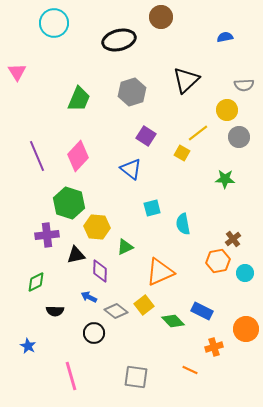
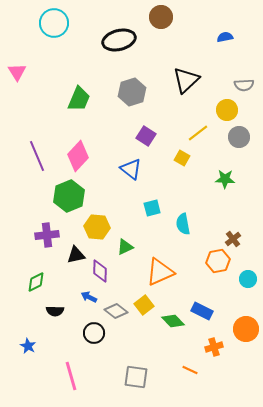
yellow square at (182, 153): moved 5 px down
green hexagon at (69, 203): moved 7 px up; rotated 20 degrees clockwise
cyan circle at (245, 273): moved 3 px right, 6 px down
